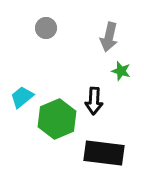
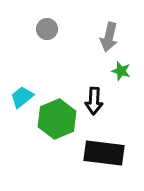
gray circle: moved 1 px right, 1 px down
